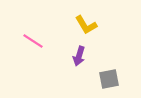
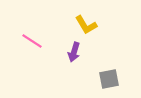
pink line: moved 1 px left
purple arrow: moved 5 px left, 4 px up
